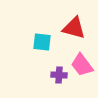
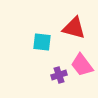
purple cross: rotated 21 degrees counterclockwise
